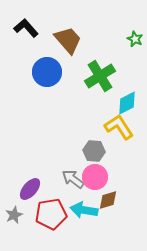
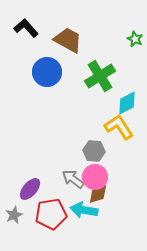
brown trapezoid: rotated 20 degrees counterclockwise
brown diamond: moved 10 px left, 6 px up
